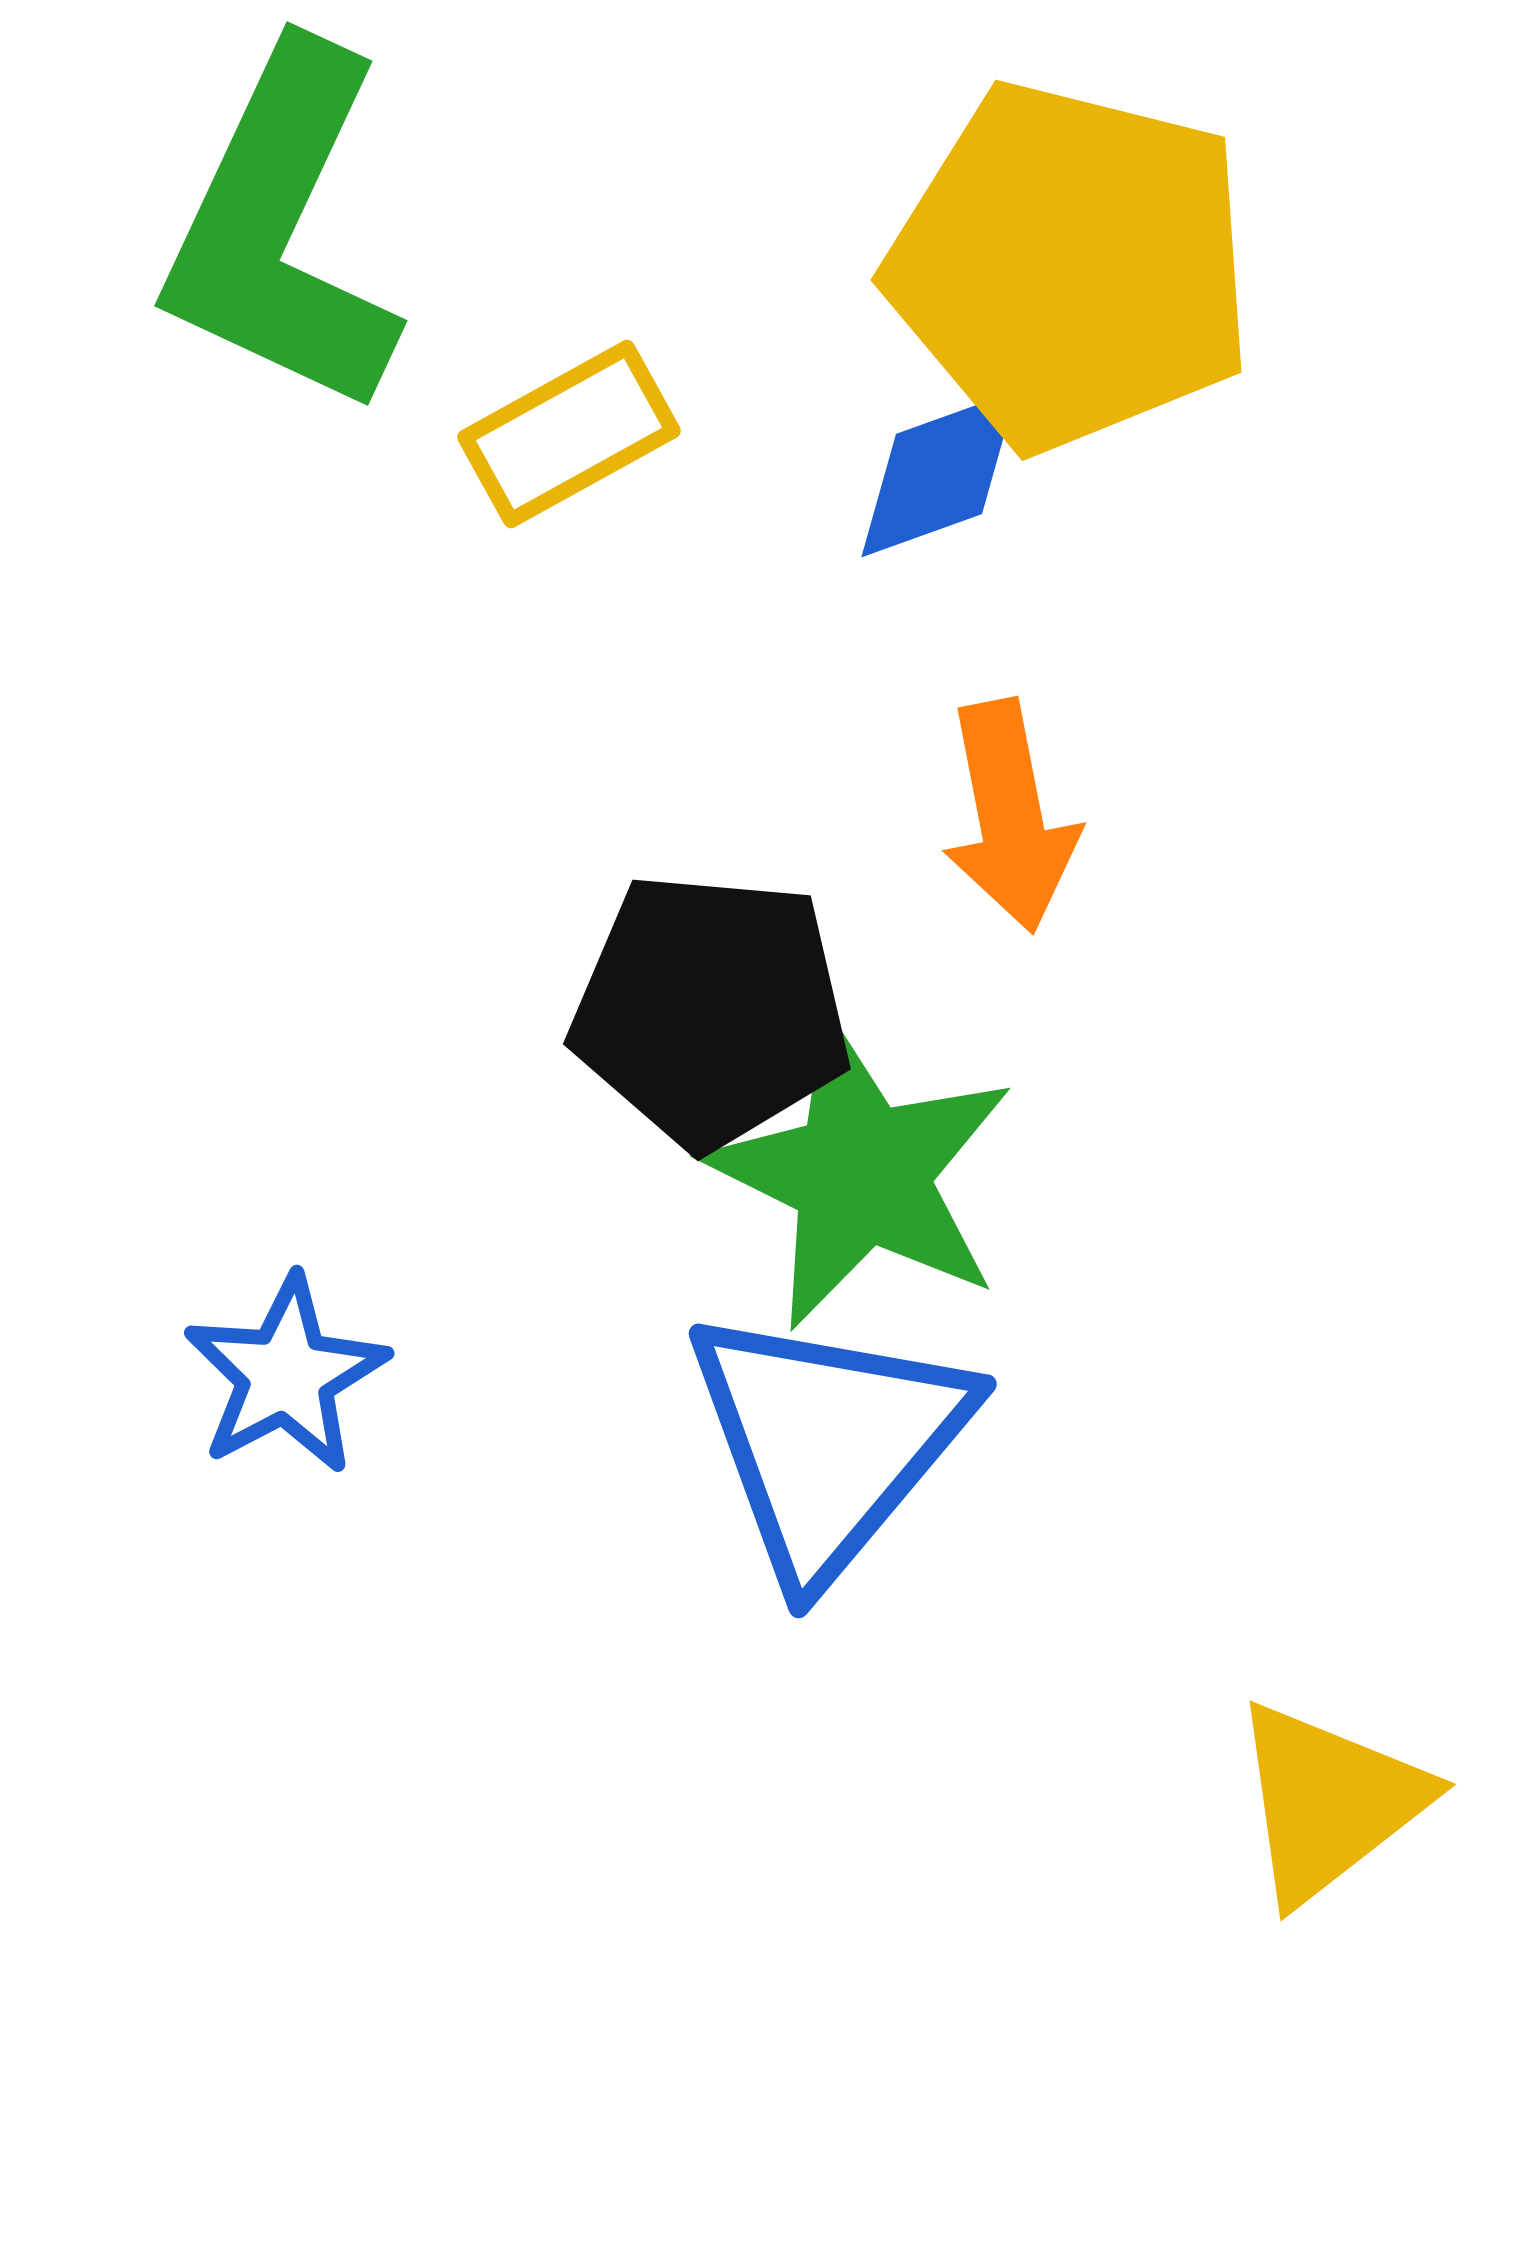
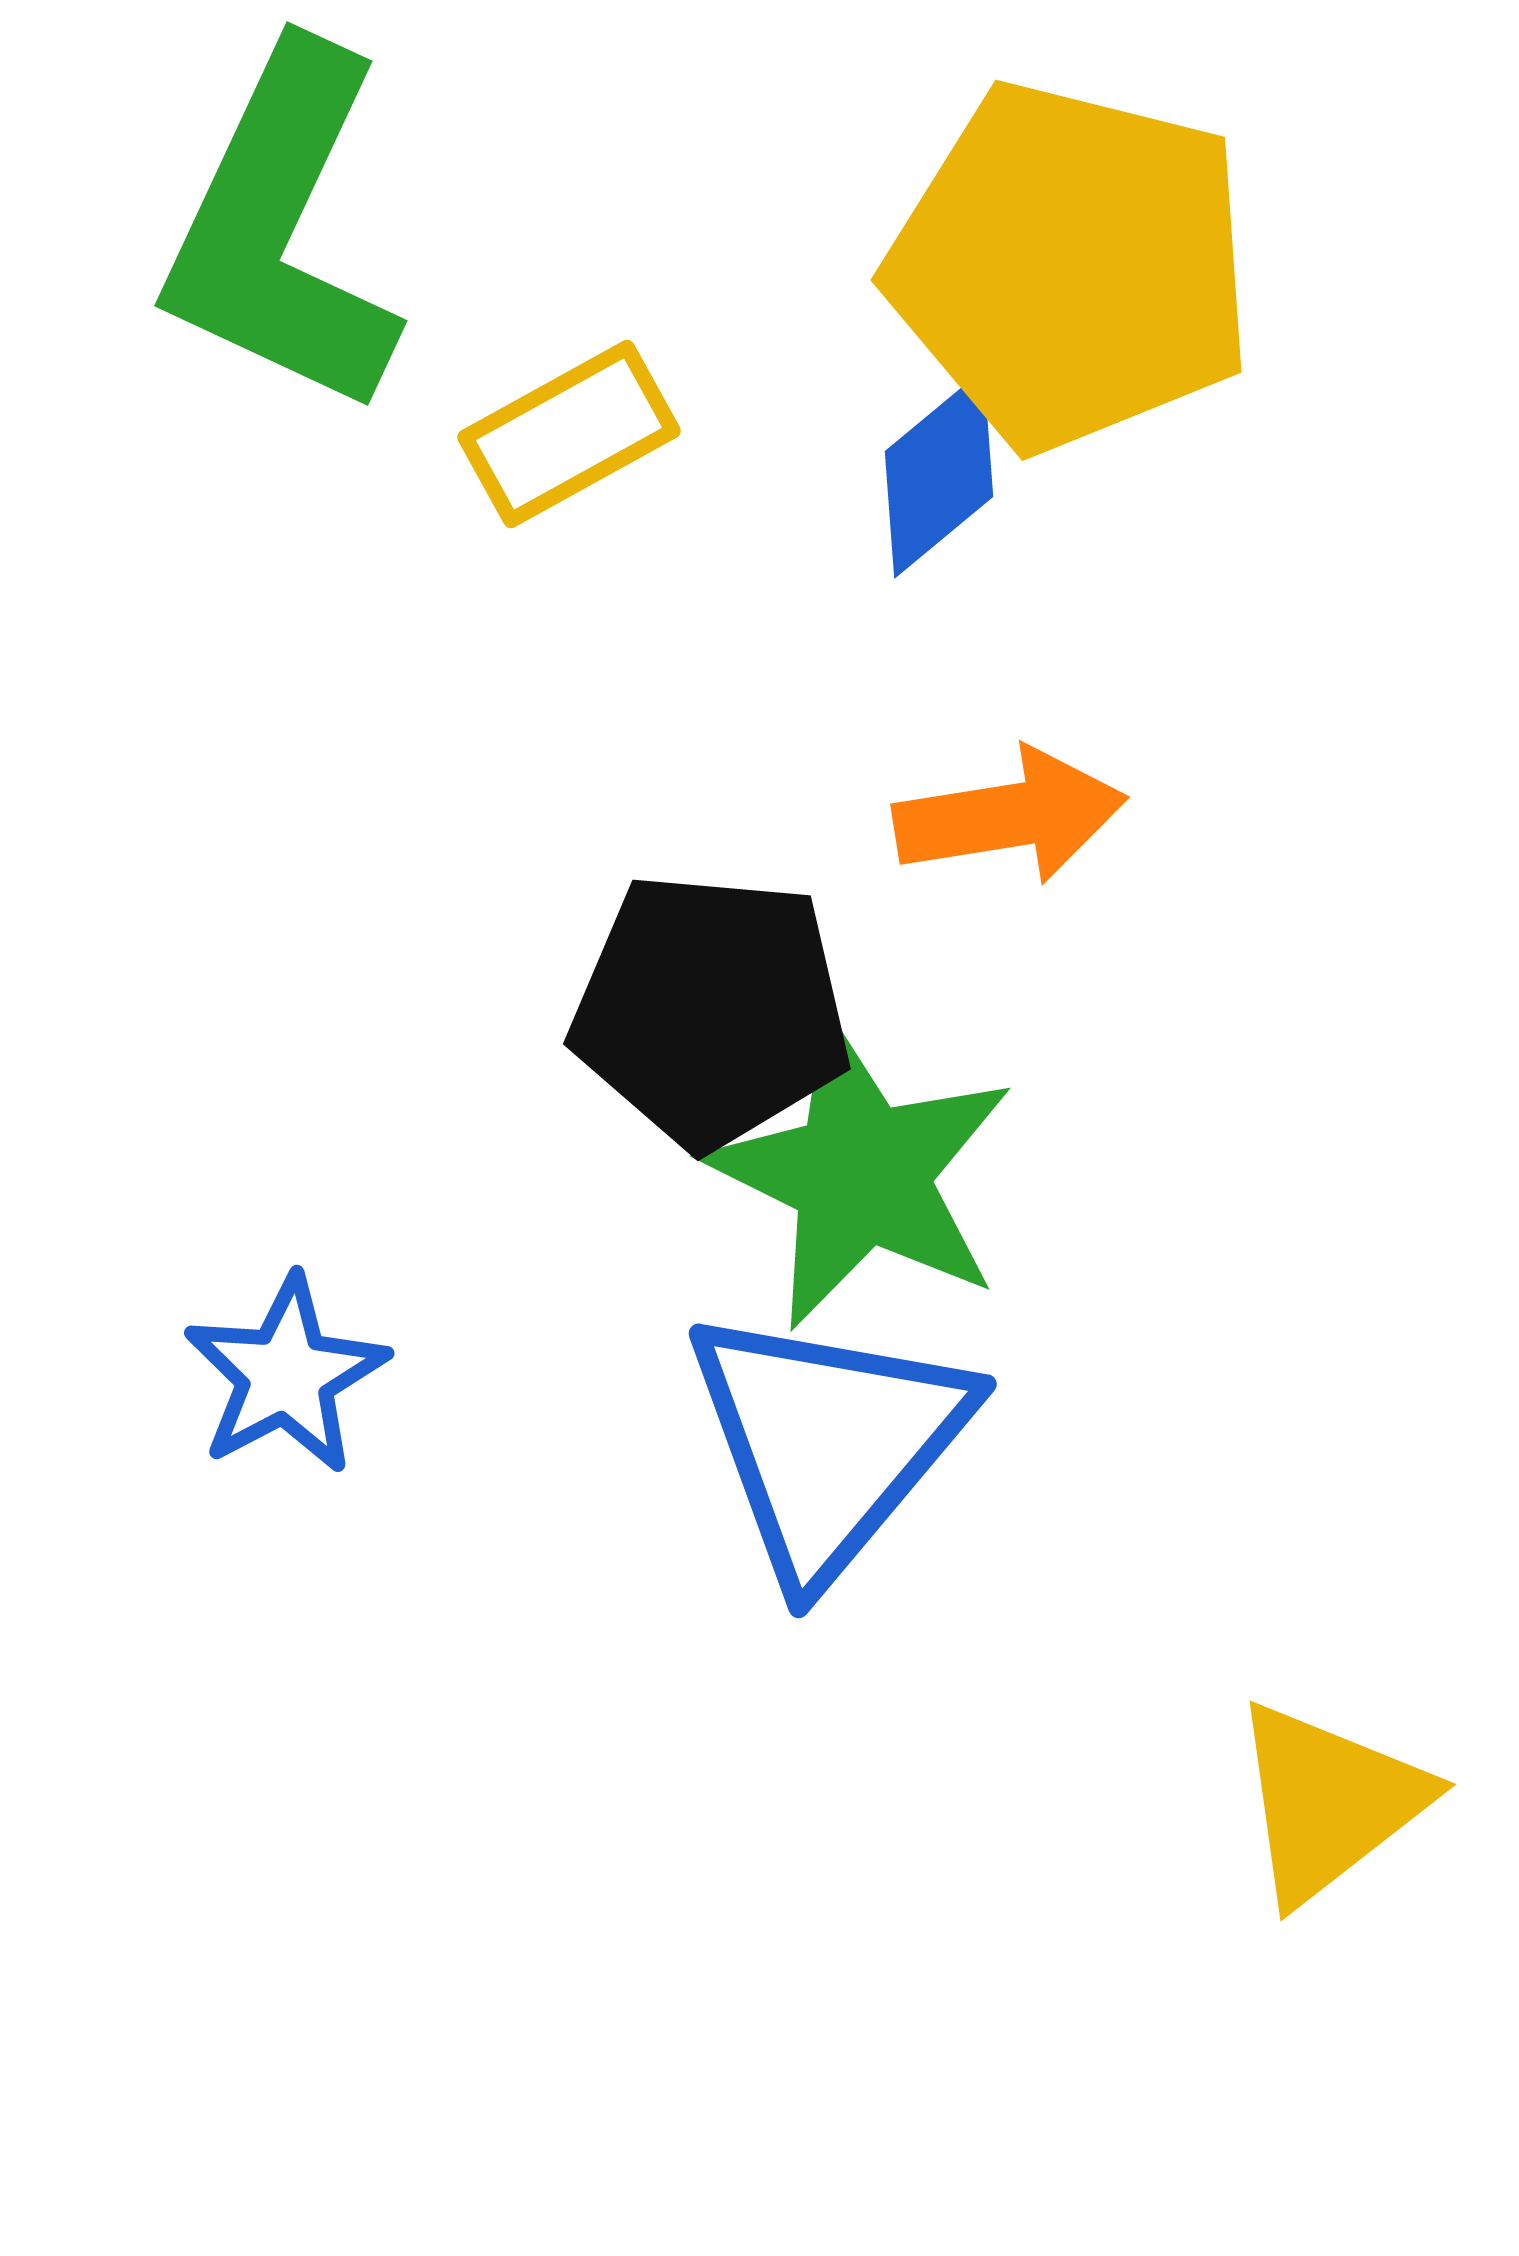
blue diamond: rotated 20 degrees counterclockwise
orange arrow: rotated 88 degrees counterclockwise
